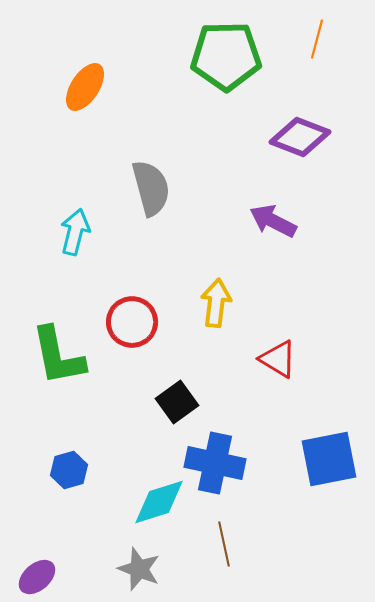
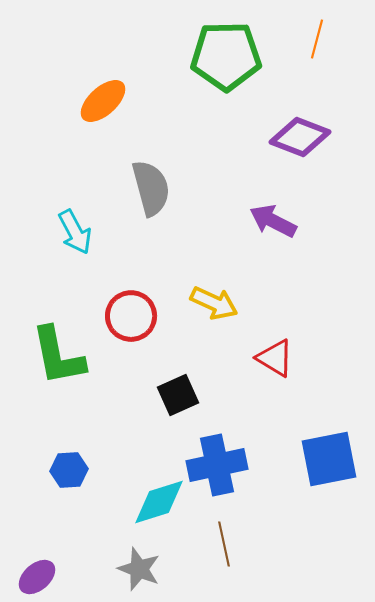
orange ellipse: moved 18 px right, 14 px down; rotated 15 degrees clockwise
cyan arrow: rotated 138 degrees clockwise
yellow arrow: moved 2 px left; rotated 108 degrees clockwise
red circle: moved 1 px left, 6 px up
red triangle: moved 3 px left, 1 px up
black square: moved 1 px right, 7 px up; rotated 12 degrees clockwise
blue cross: moved 2 px right, 2 px down; rotated 24 degrees counterclockwise
blue hexagon: rotated 12 degrees clockwise
